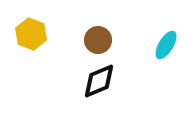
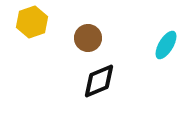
yellow hexagon: moved 1 px right, 12 px up; rotated 20 degrees clockwise
brown circle: moved 10 px left, 2 px up
